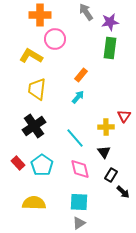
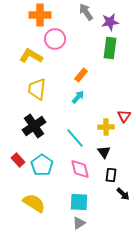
red rectangle: moved 3 px up
black rectangle: rotated 24 degrees counterclockwise
black arrow: moved 2 px down
yellow semicircle: rotated 30 degrees clockwise
